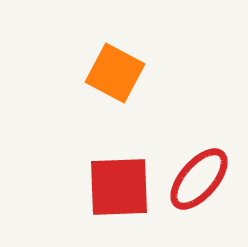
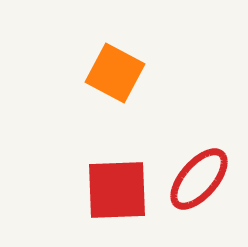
red square: moved 2 px left, 3 px down
